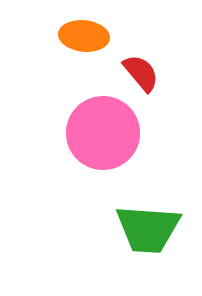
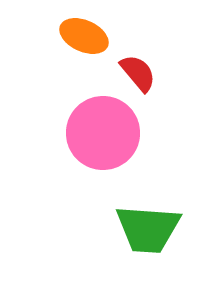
orange ellipse: rotated 18 degrees clockwise
red semicircle: moved 3 px left
